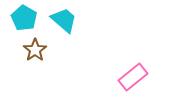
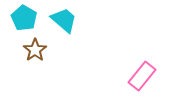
pink rectangle: moved 9 px right, 1 px up; rotated 12 degrees counterclockwise
